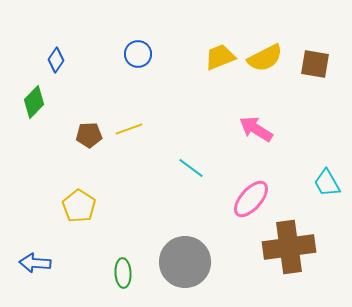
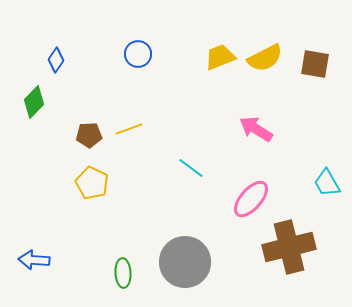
yellow pentagon: moved 13 px right, 23 px up; rotated 8 degrees counterclockwise
brown cross: rotated 6 degrees counterclockwise
blue arrow: moved 1 px left, 3 px up
